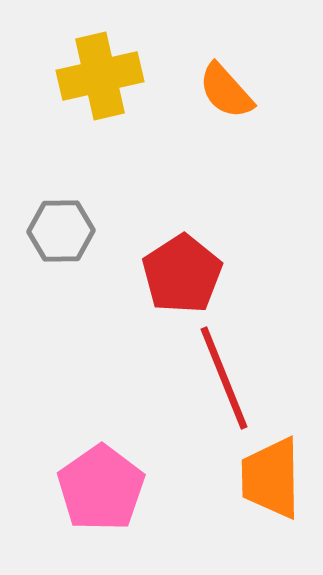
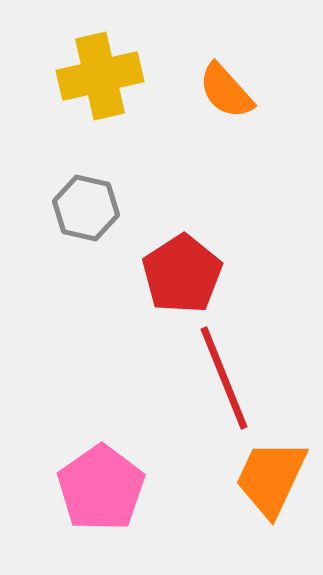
gray hexagon: moved 25 px right, 23 px up; rotated 14 degrees clockwise
orange trapezoid: rotated 26 degrees clockwise
